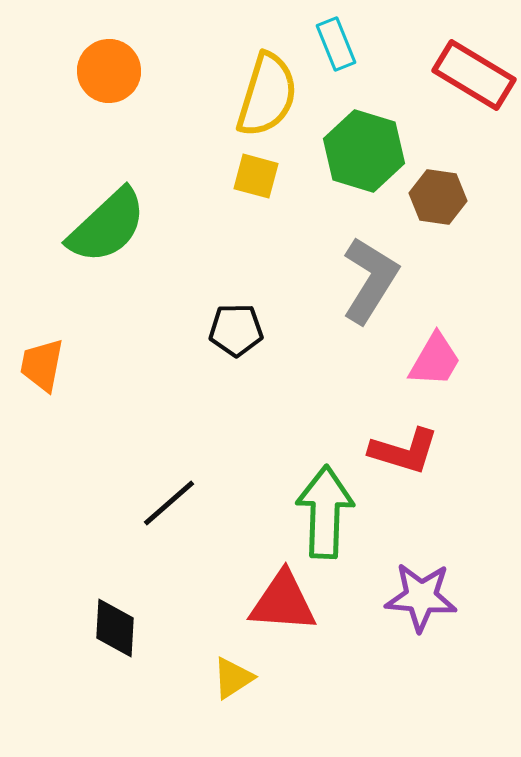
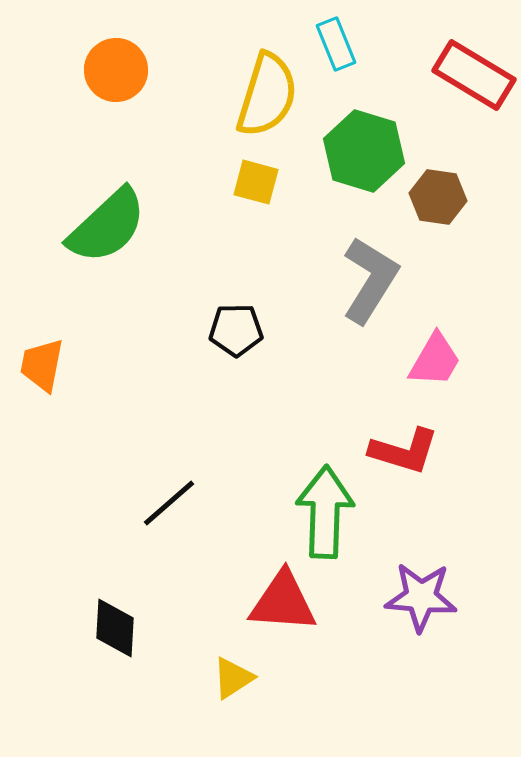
orange circle: moved 7 px right, 1 px up
yellow square: moved 6 px down
